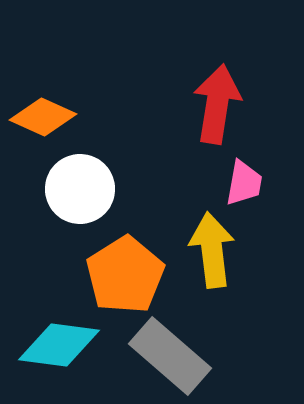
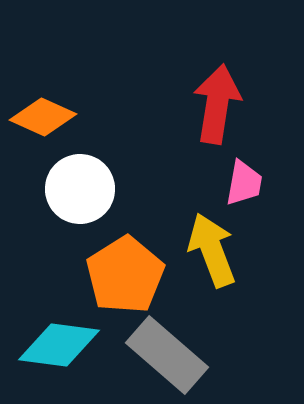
yellow arrow: rotated 14 degrees counterclockwise
gray rectangle: moved 3 px left, 1 px up
